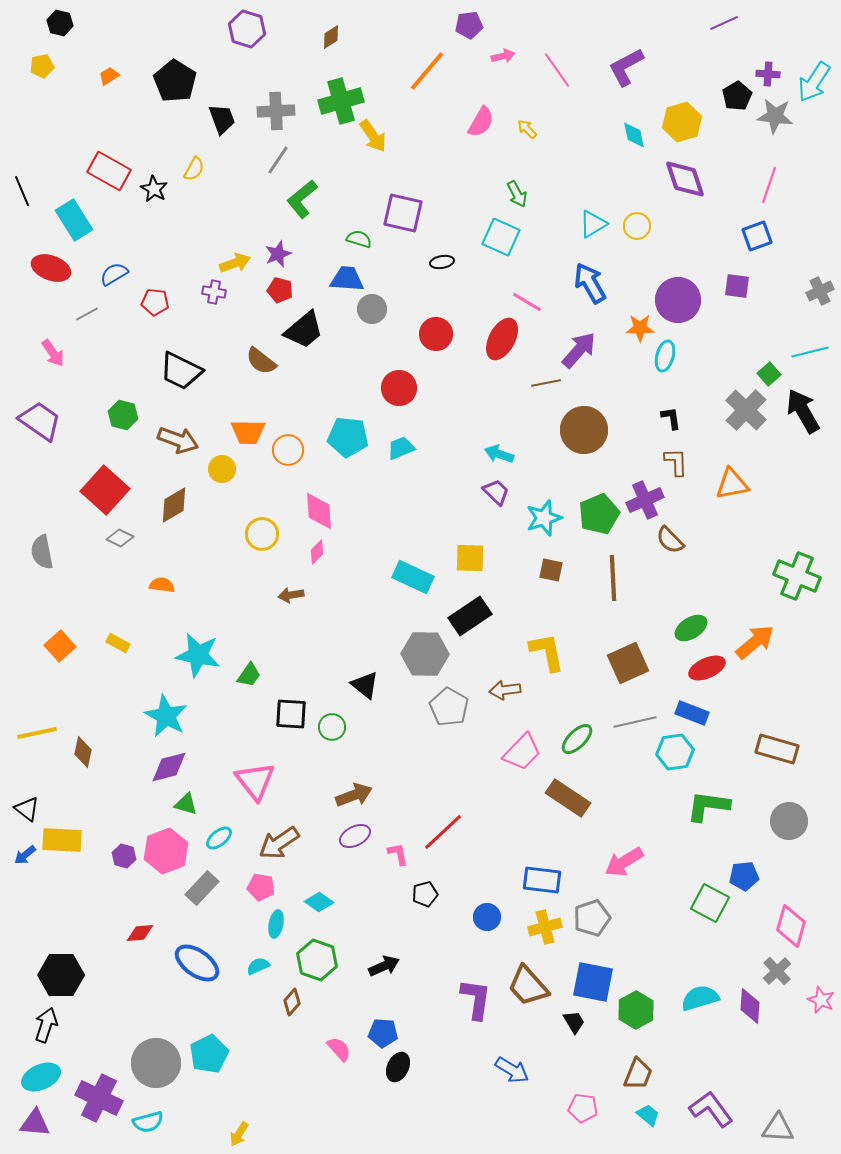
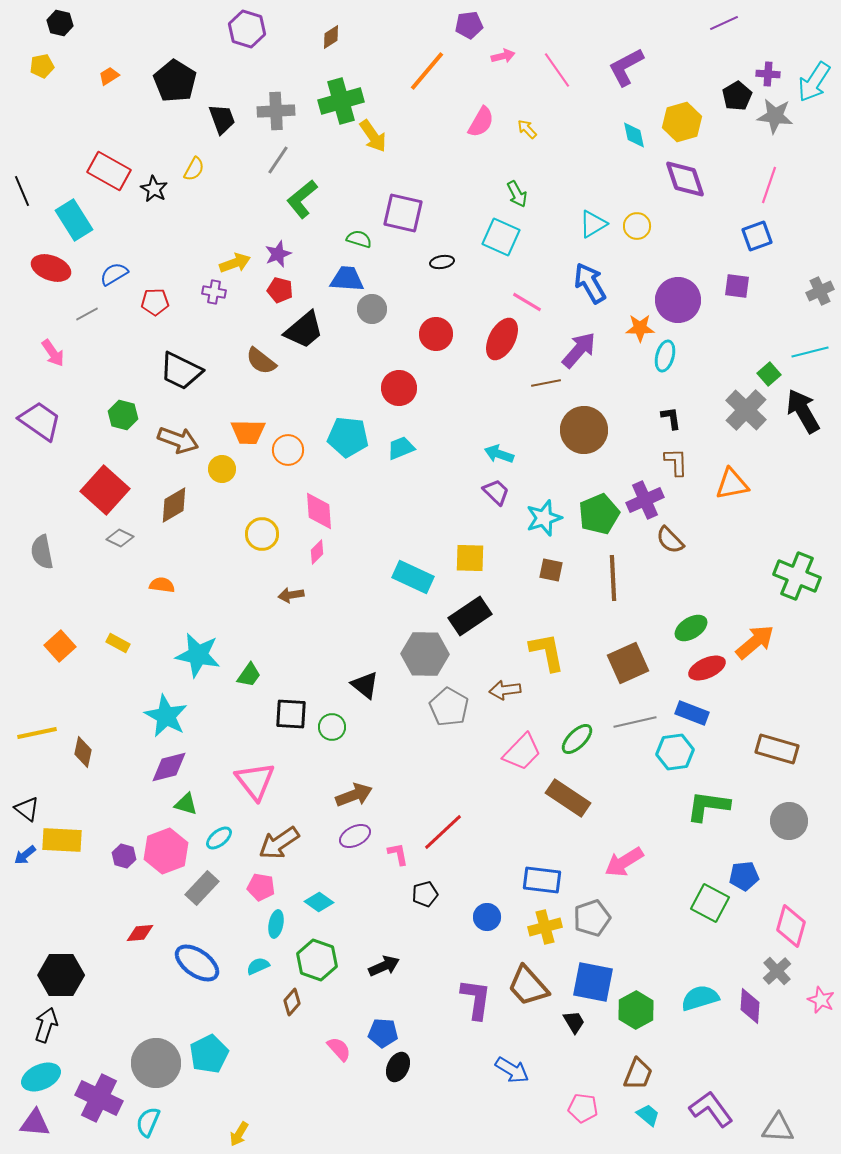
red pentagon at (155, 302): rotated 8 degrees counterclockwise
cyan semicircle at (148, 1122): rotated 128 degrees clockwise
